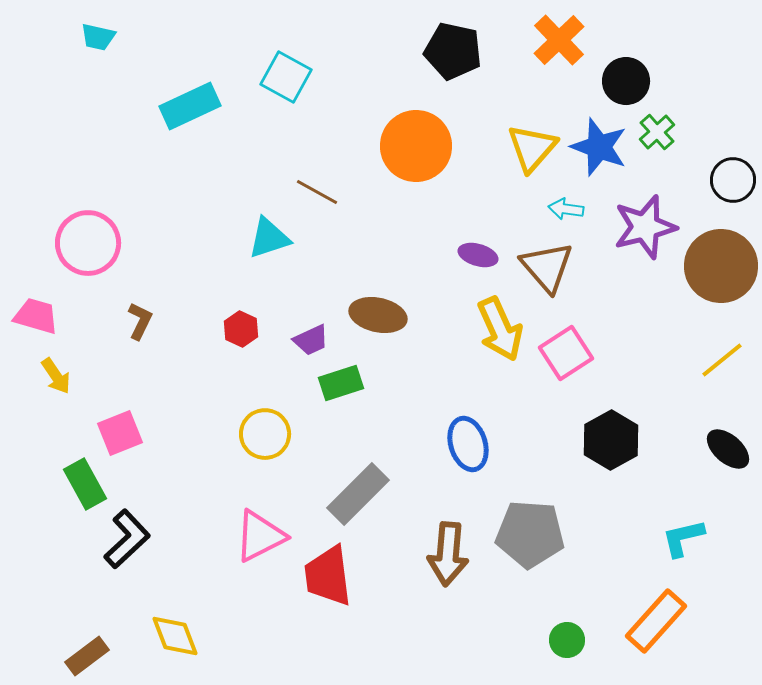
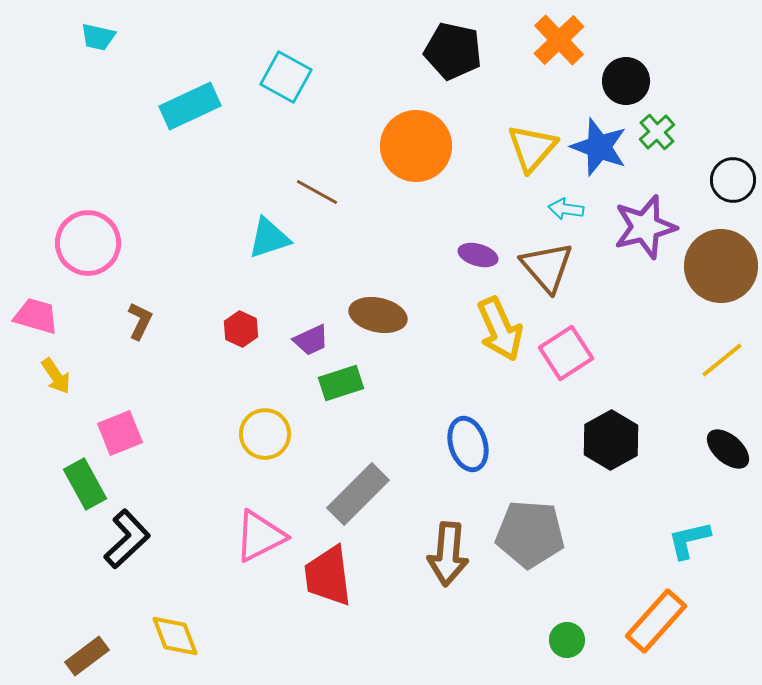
cyan L-shape at (683, 538): moved 6 px right, 2 px down
